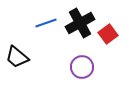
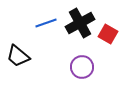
red square: rotated 24 degrees counterclockwise
black trapezoid: moved 1 px right, 1 px up
